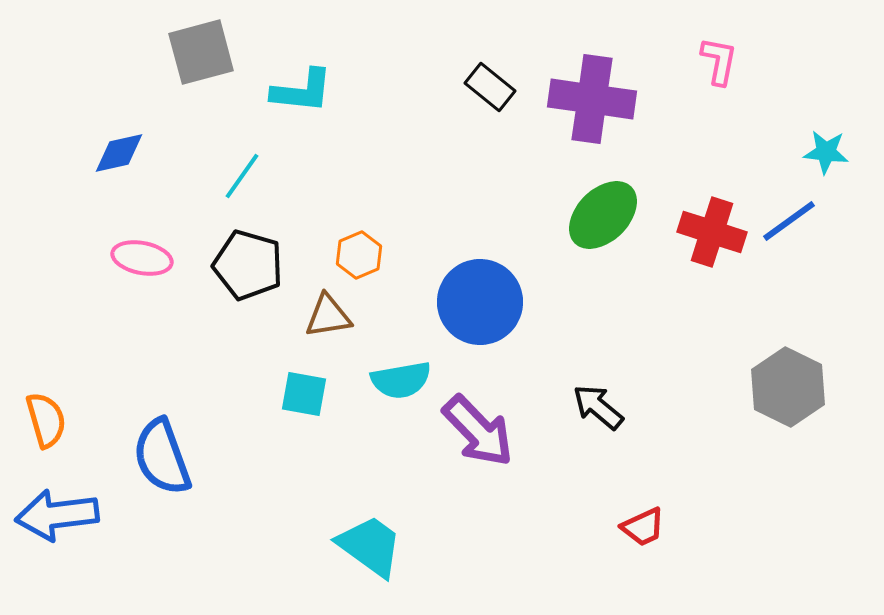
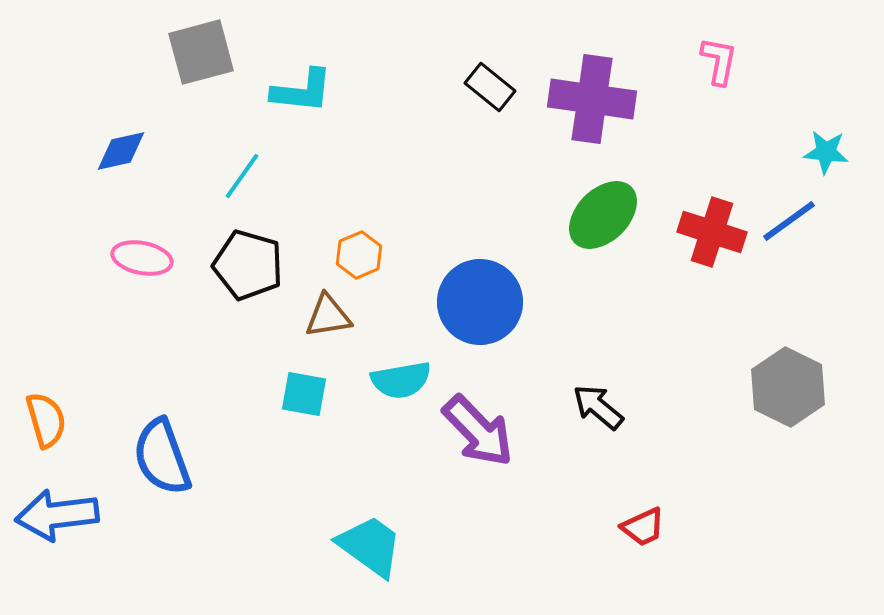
blue diamond: moved 2 px right, 2 px up
